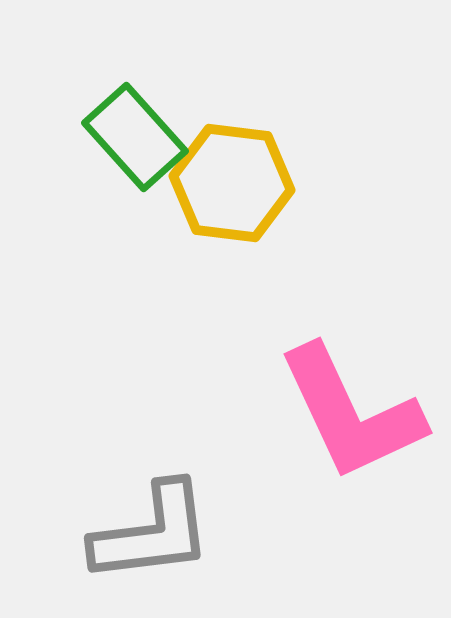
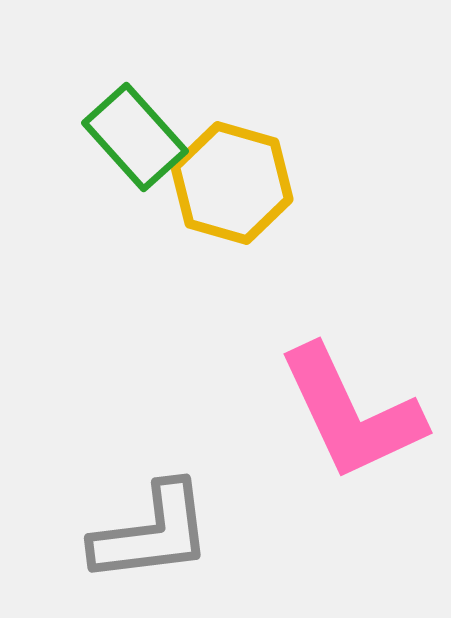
yellow hexagon: rotated 9 degrees clockwise
